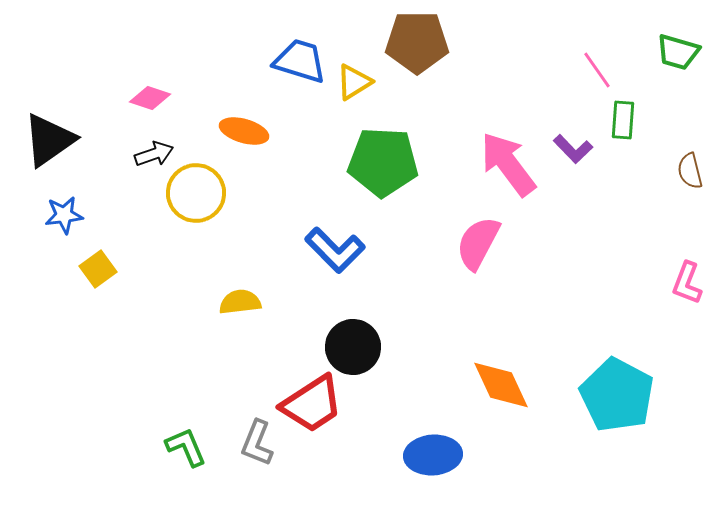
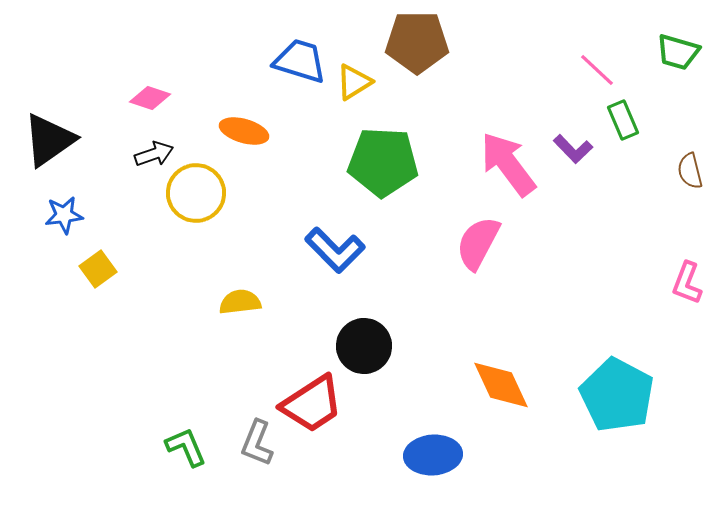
pink line: rotated 12 degrees counterclockwise
green rectangle: rotated 27 degrees counterclockwise
black circle: moved 11 px right, 1 px up
